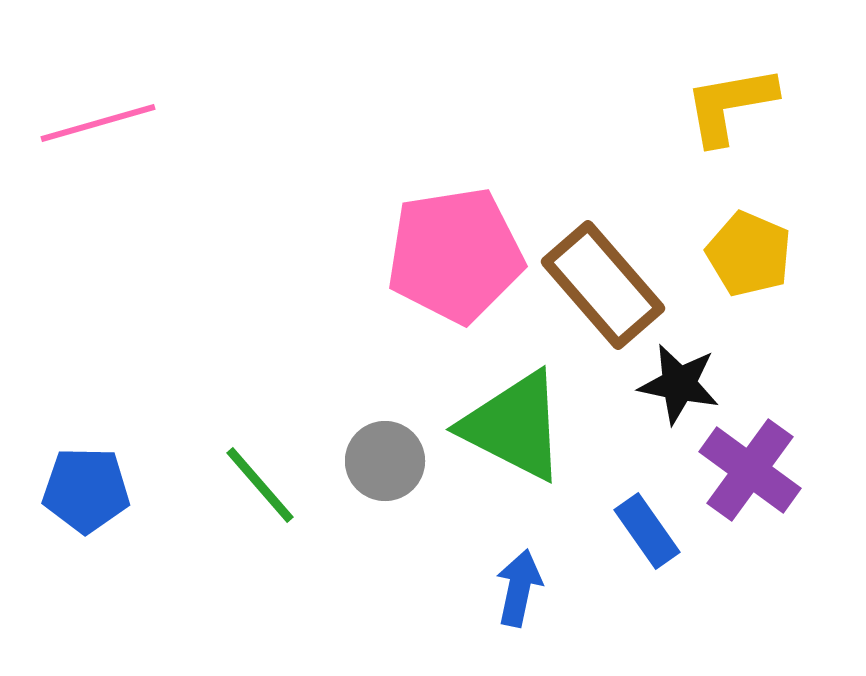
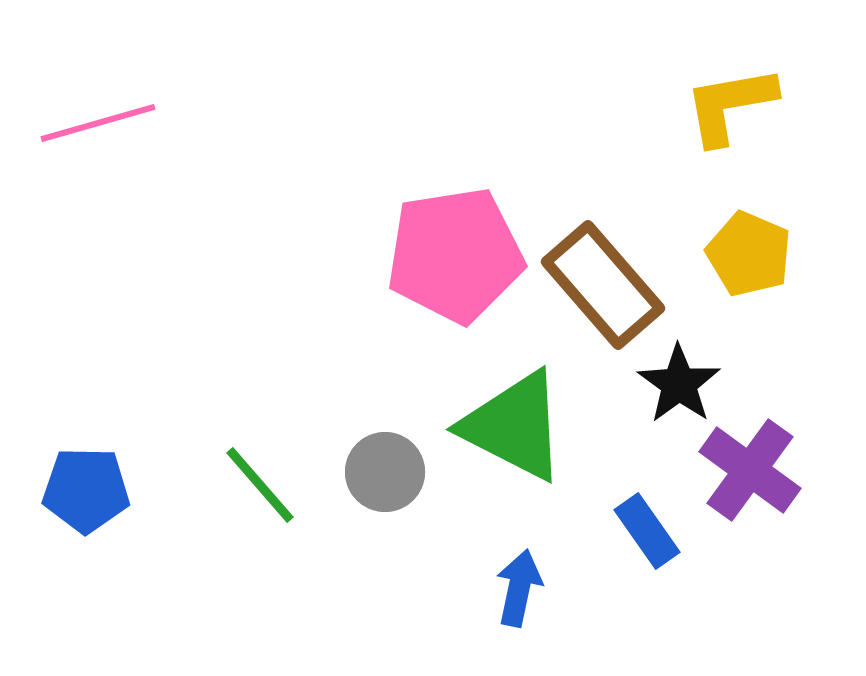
black star: rotated 24 degrees clockwise
gray circle: moved 11 px down
